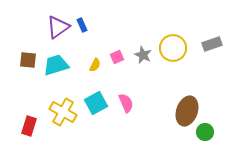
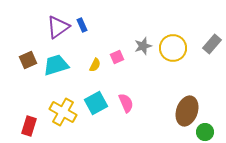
gray rectangle: rotated 30 degrees counterclockwise
gray star: moved 9 px up; rotated 30 degrees clockwise
brown square: rotated 30 degrees counterclockwise
